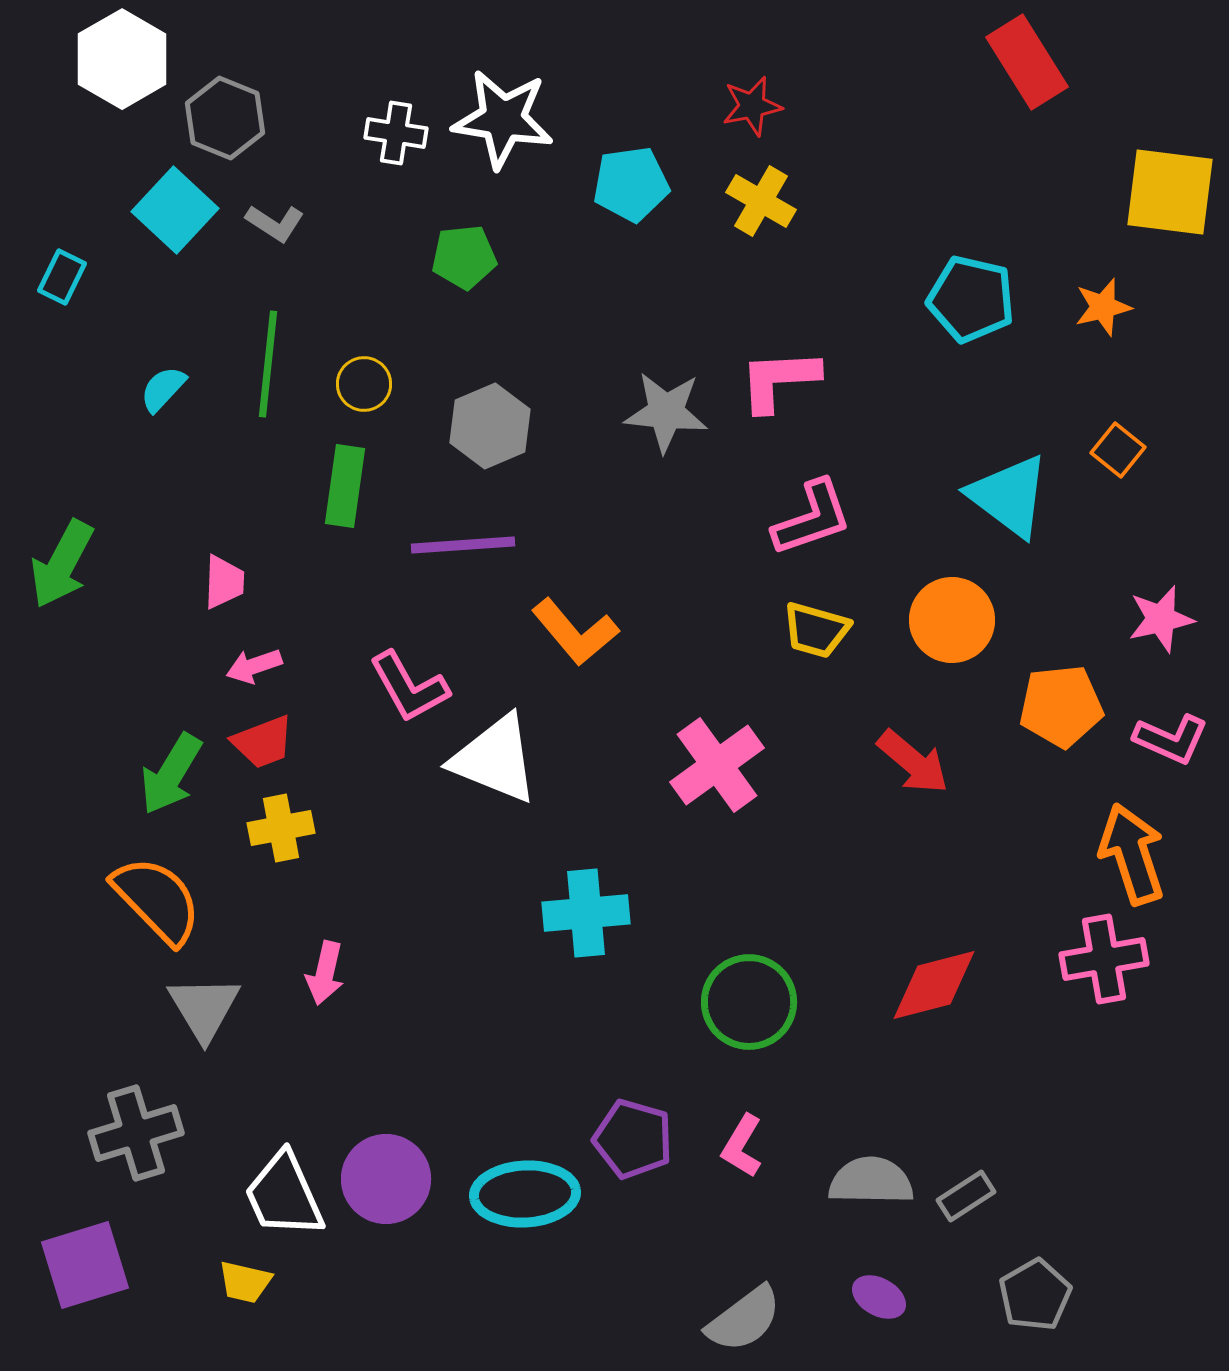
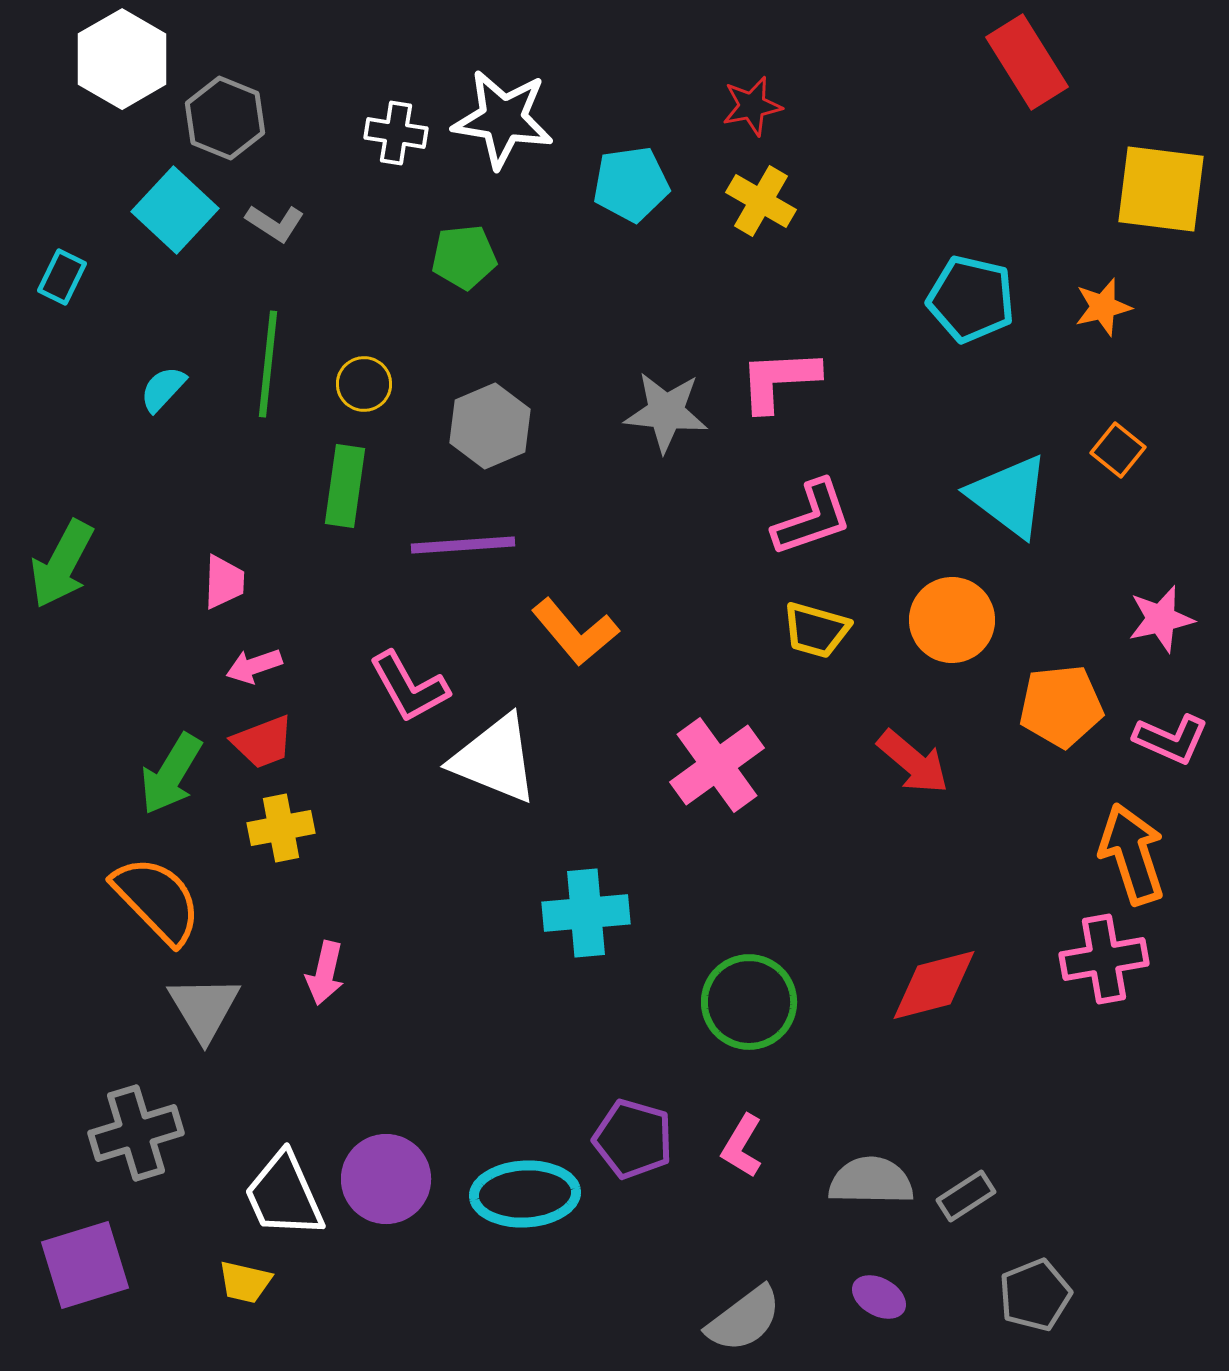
yellow square at (1170, 192): moved 9 px left, 3 px up
gray pentagon at (1035, 1295): rotated 8 degrees clockwise
